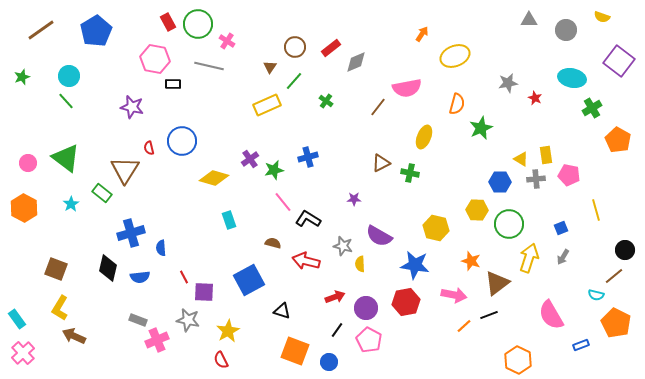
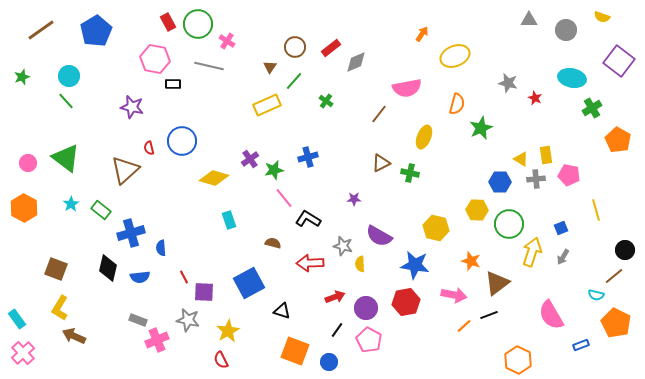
gray star at (508, 83): rotated 24 degrees clockwise
brown line at (378, 107): moved 1 px right, 7 px down
brown triangle at (125, 170): rotated 16 degrees clockwise
green rectangle at (102, 193): moved 1 px left, 17 px down
pink line at (283, 202): moved 1 px right, 4 px up
yellow arrow at (529, 258): moved 3 px right, 6 px up
red arrow at (306, 261): moved 4 px right, 2 px down; rotated 16 degrees counterclockwise
blue square at (249, 280): moved 3 px down
